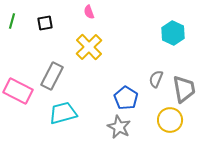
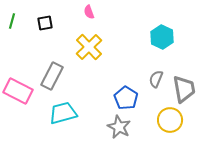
cyan hexagon: moved 11 px left, 4 px down
